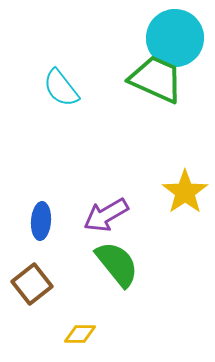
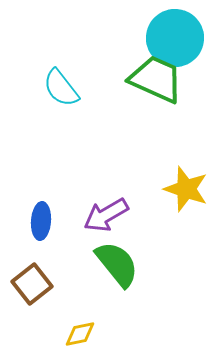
yellow star: moved 1 px right, 3 px up; rotated 18 degrees counterclockwise
yellow diamond: rotated 12 degrees counterclockwise
